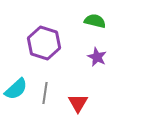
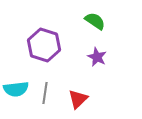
green semicircle: rotated 20 degrees clockwise
purple hexagon: moved 2 px down
cyan semicircle: rotated 35 degrees clockwise
red triangle: moved 4 px up; rotated 15 degrees clockwise
